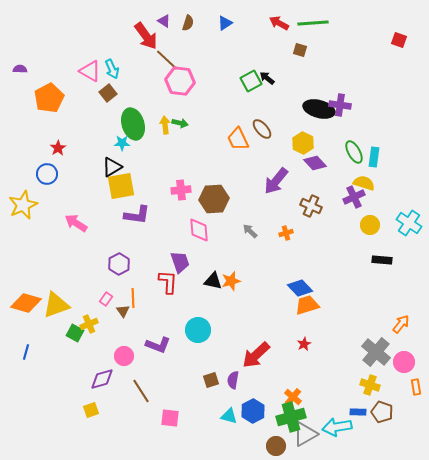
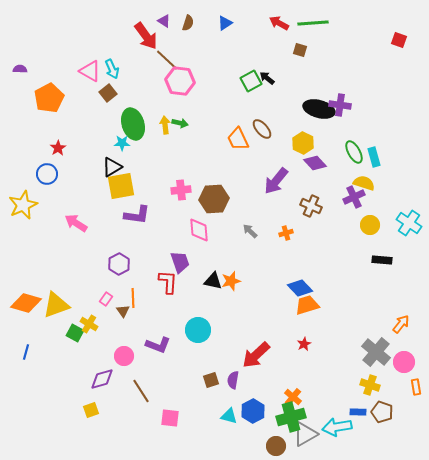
cyan rectangle at (374, 157): rotated 24 degrees counterclockwise
yellow cross at (89, 324): rotated 36 degrees counterclockwise
